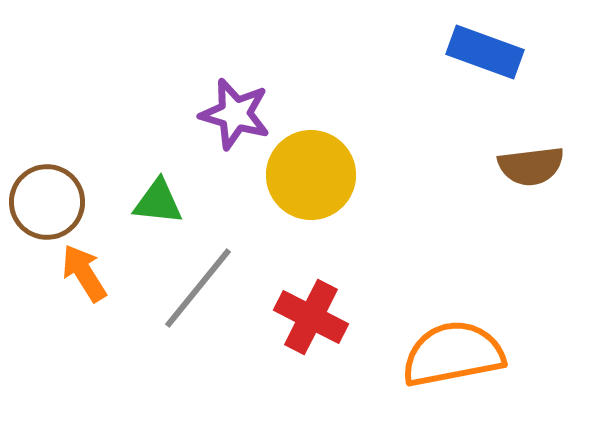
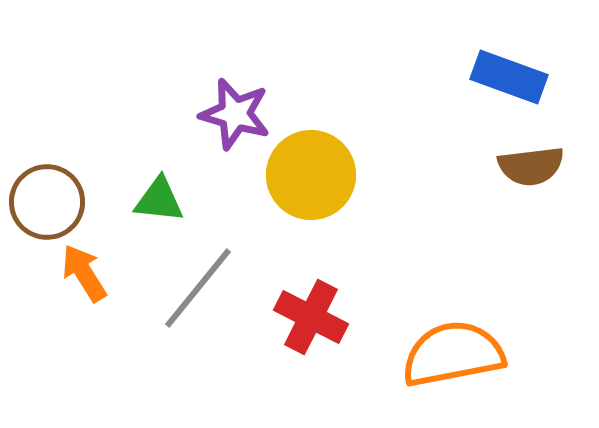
blue rectangle: moved 24 px right, 25 px down
green triangle: moved 1 px right, 2 px up
